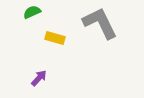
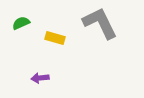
green semicircle: moved 11 px left, 11 px down
purple arrow: moved 1 px right; rotated 138 degrees counterclockwise
